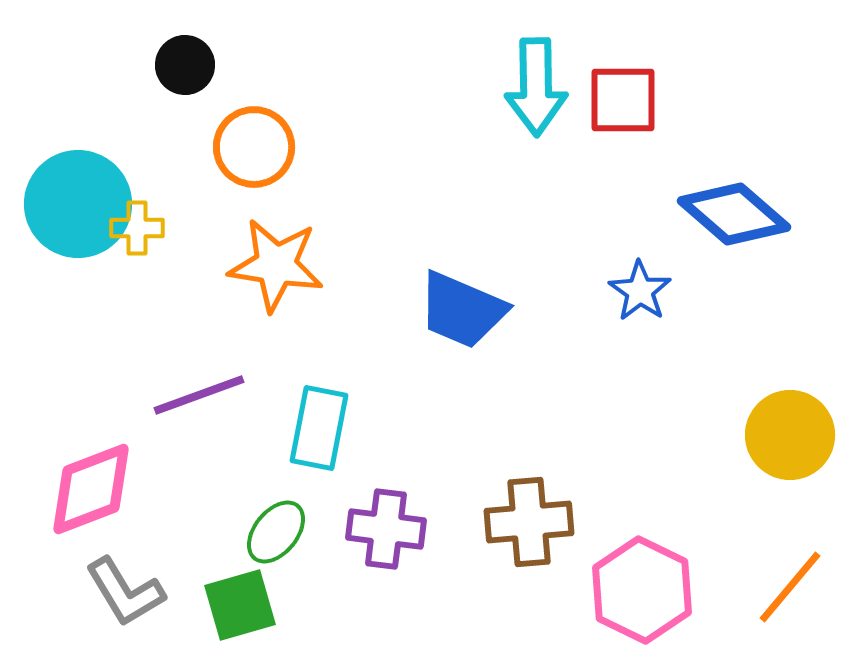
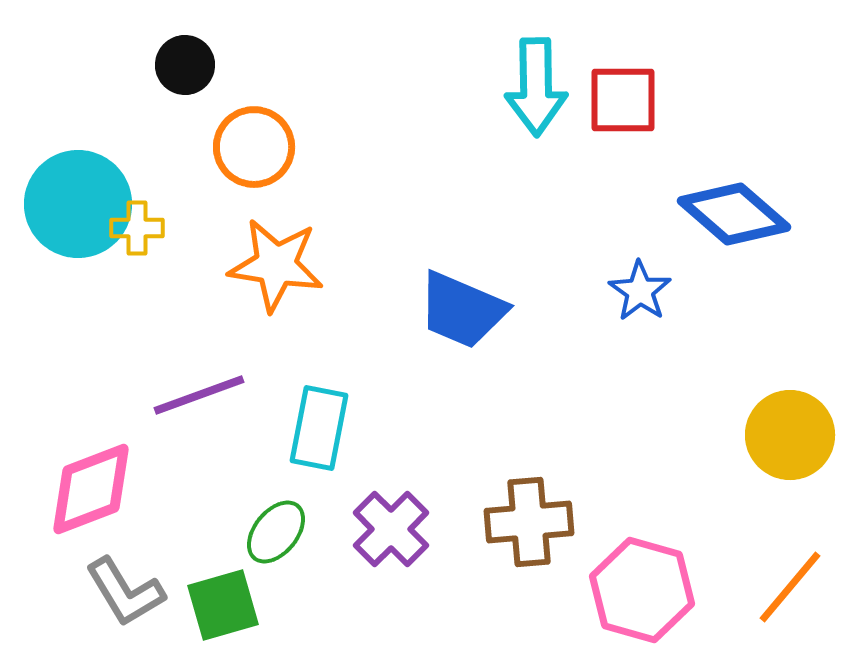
purple cross: moved 5 px right; rotated 38 degrees clockwise
pink hexagon: rotated 10 degrees counterclockwise
green square: moved 17 px left
